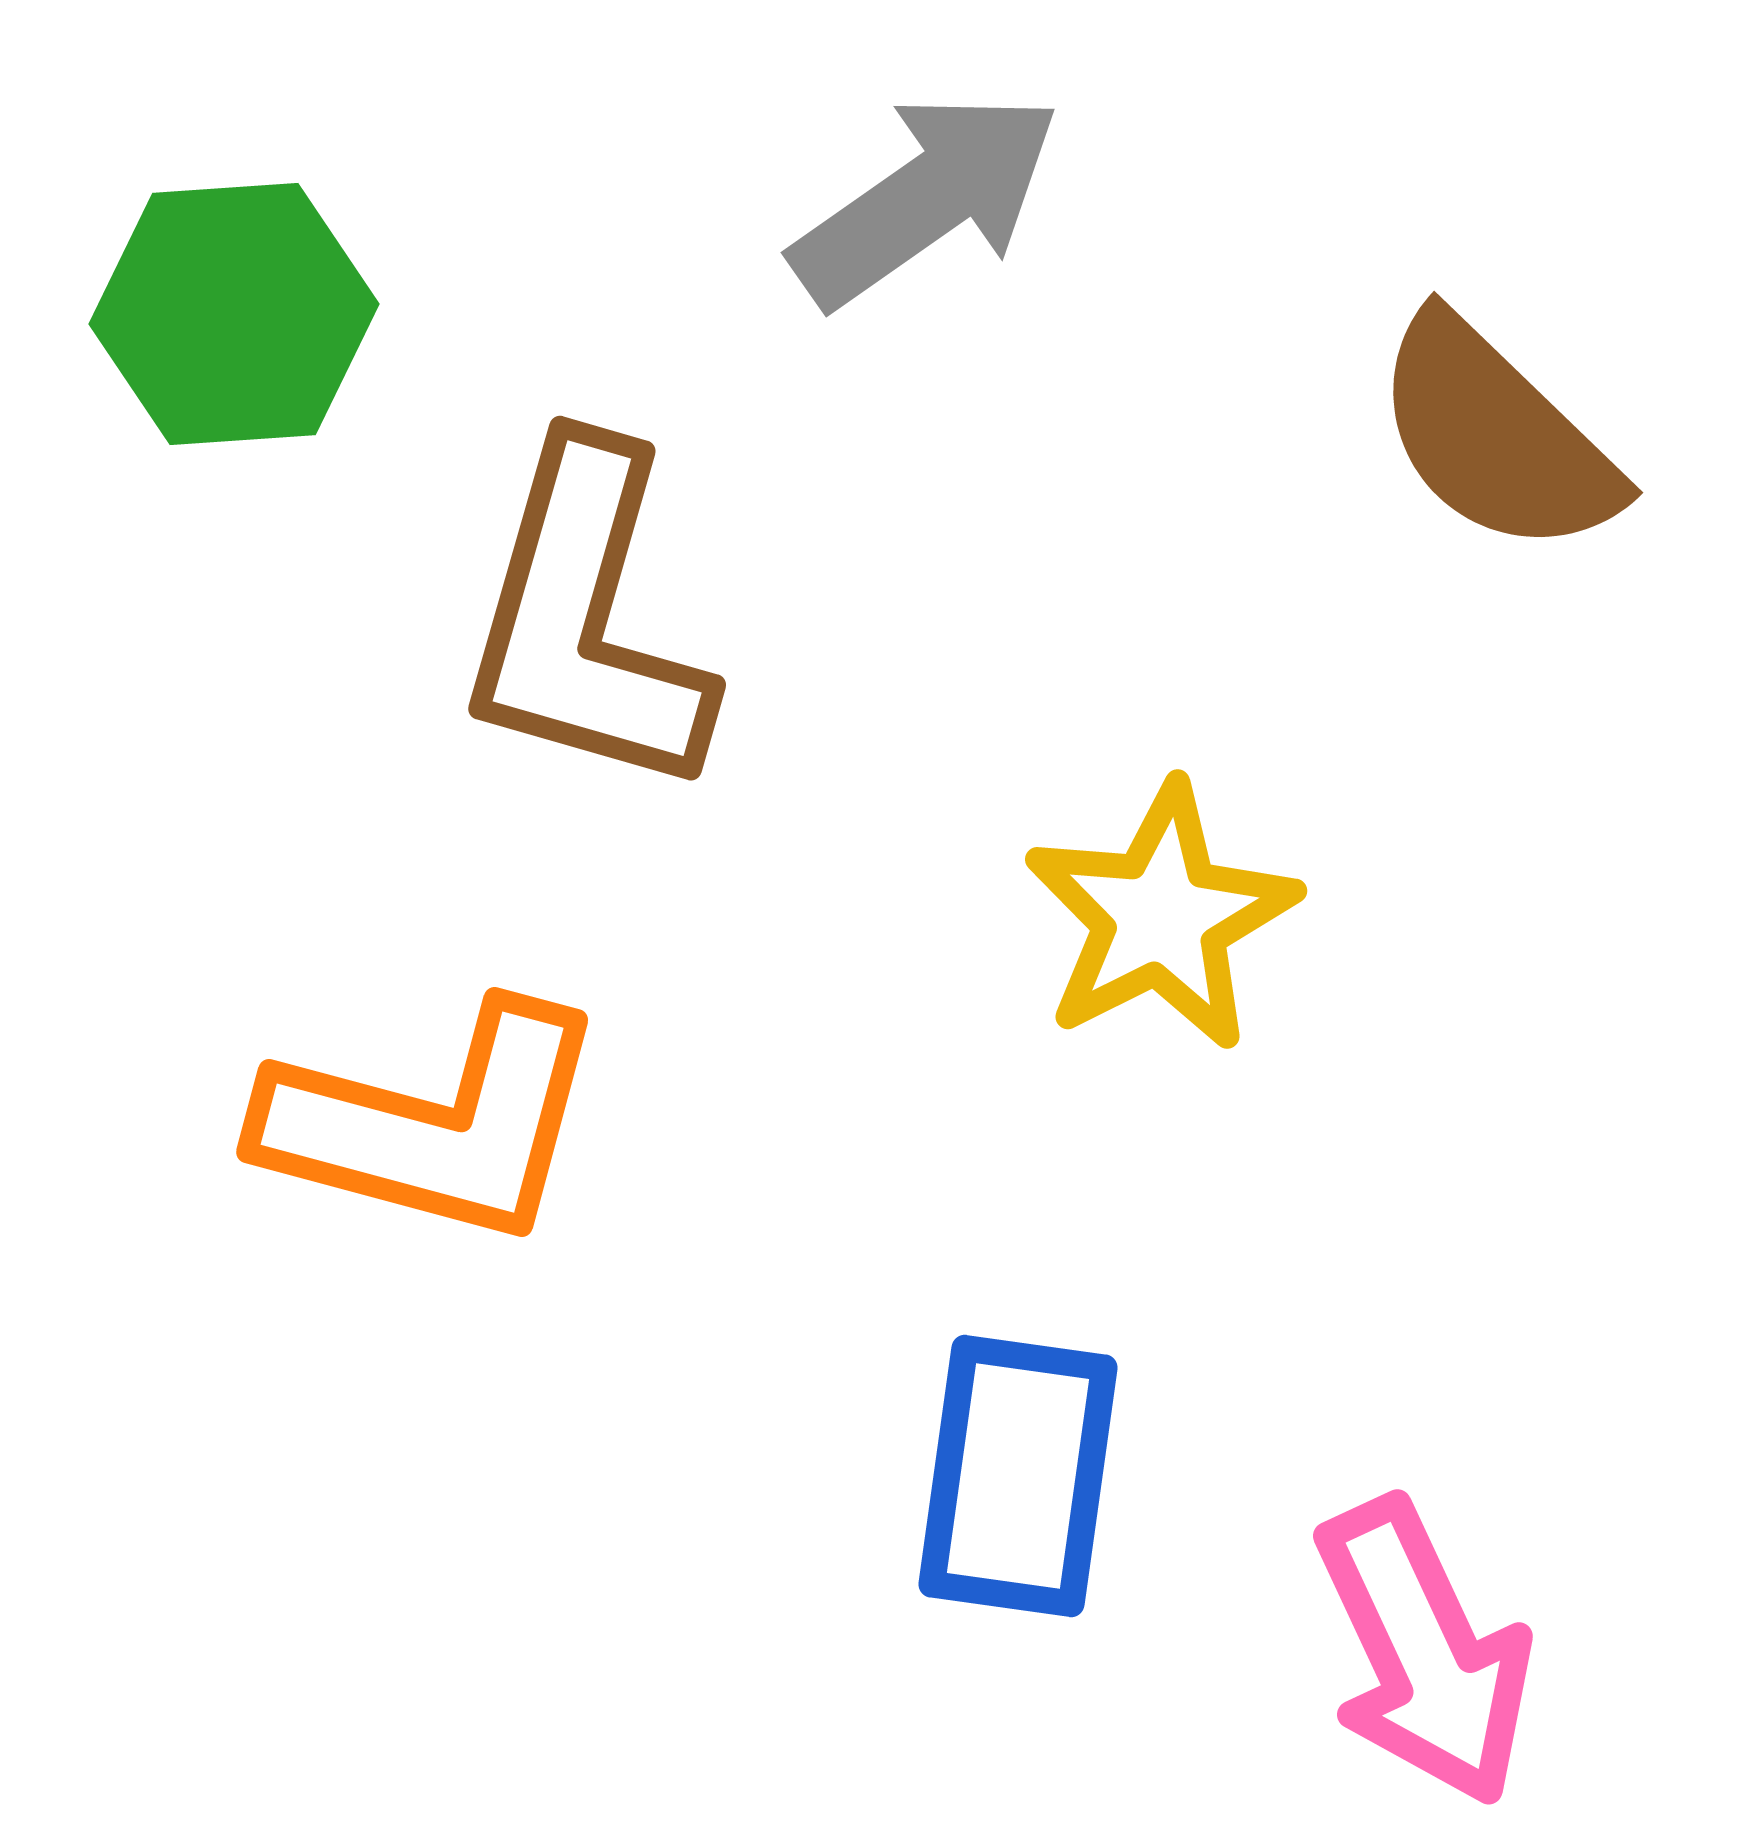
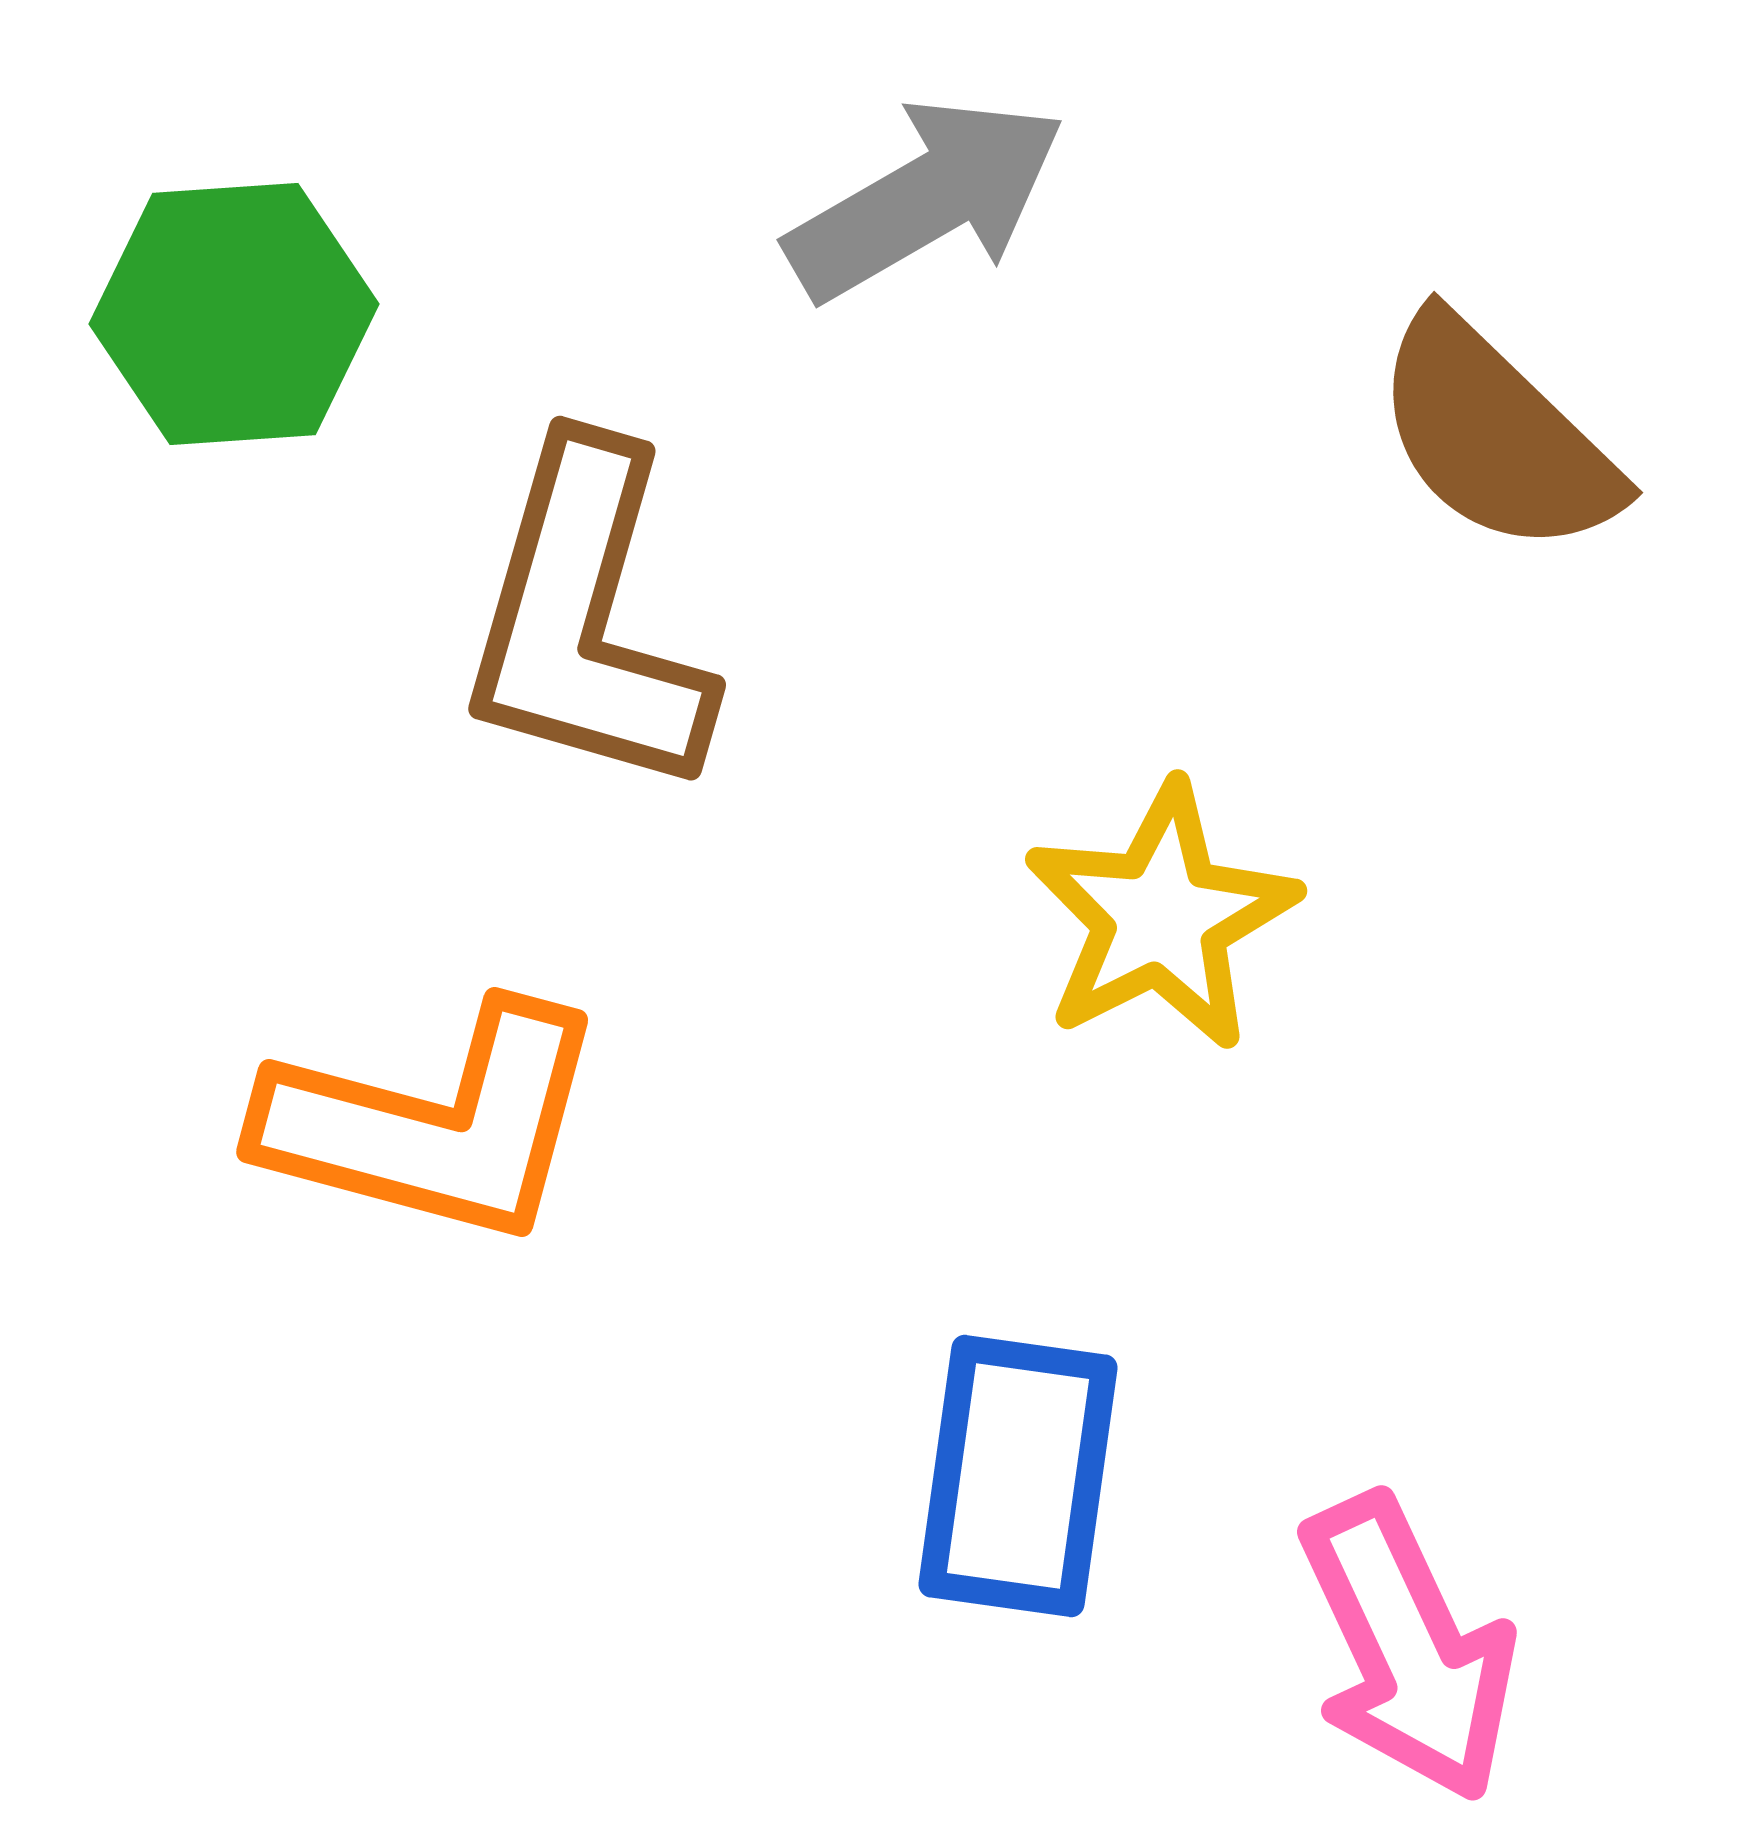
gray arrow: rotated 5 degrees clockwise
pink arrow: moved 16 px left, 4 px up
